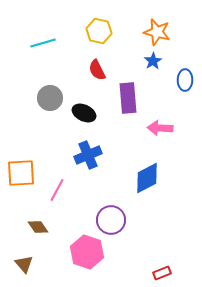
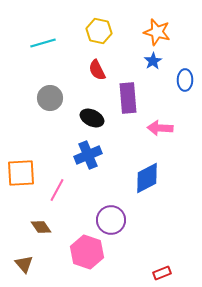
black ellipse: moved 8 px right, 5 px down
brown diamond: moved 3 px right
